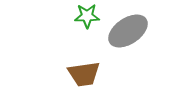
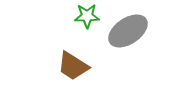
brown trapezoid: moved 11 px left, 8 px up; rotated 40 degrees clockwise
